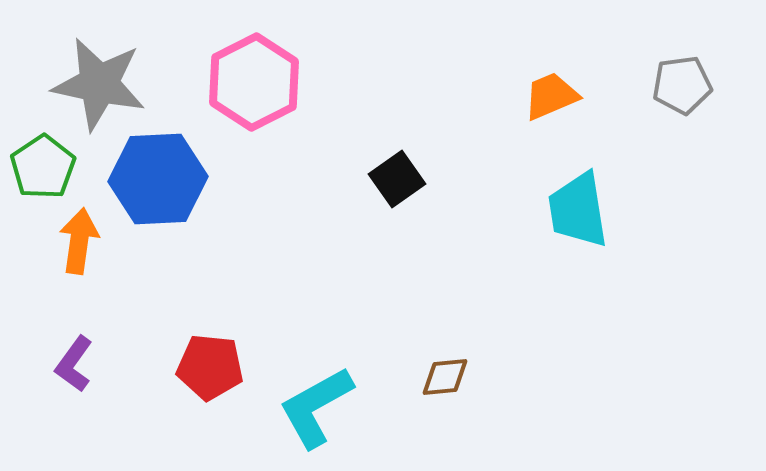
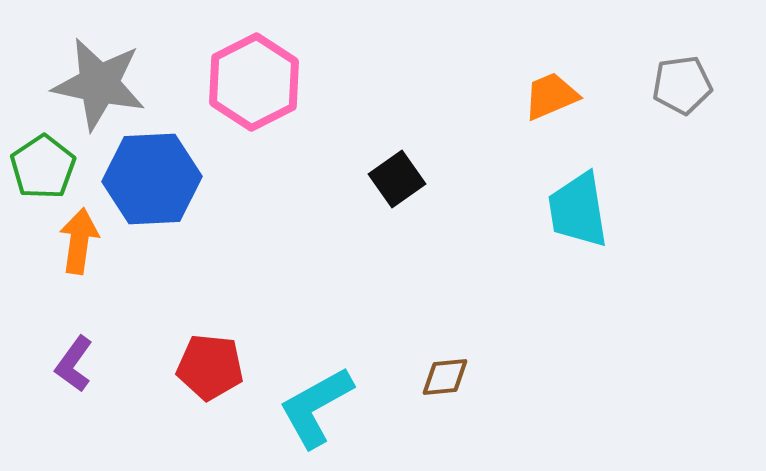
blue hexagon: moved 6 px left
